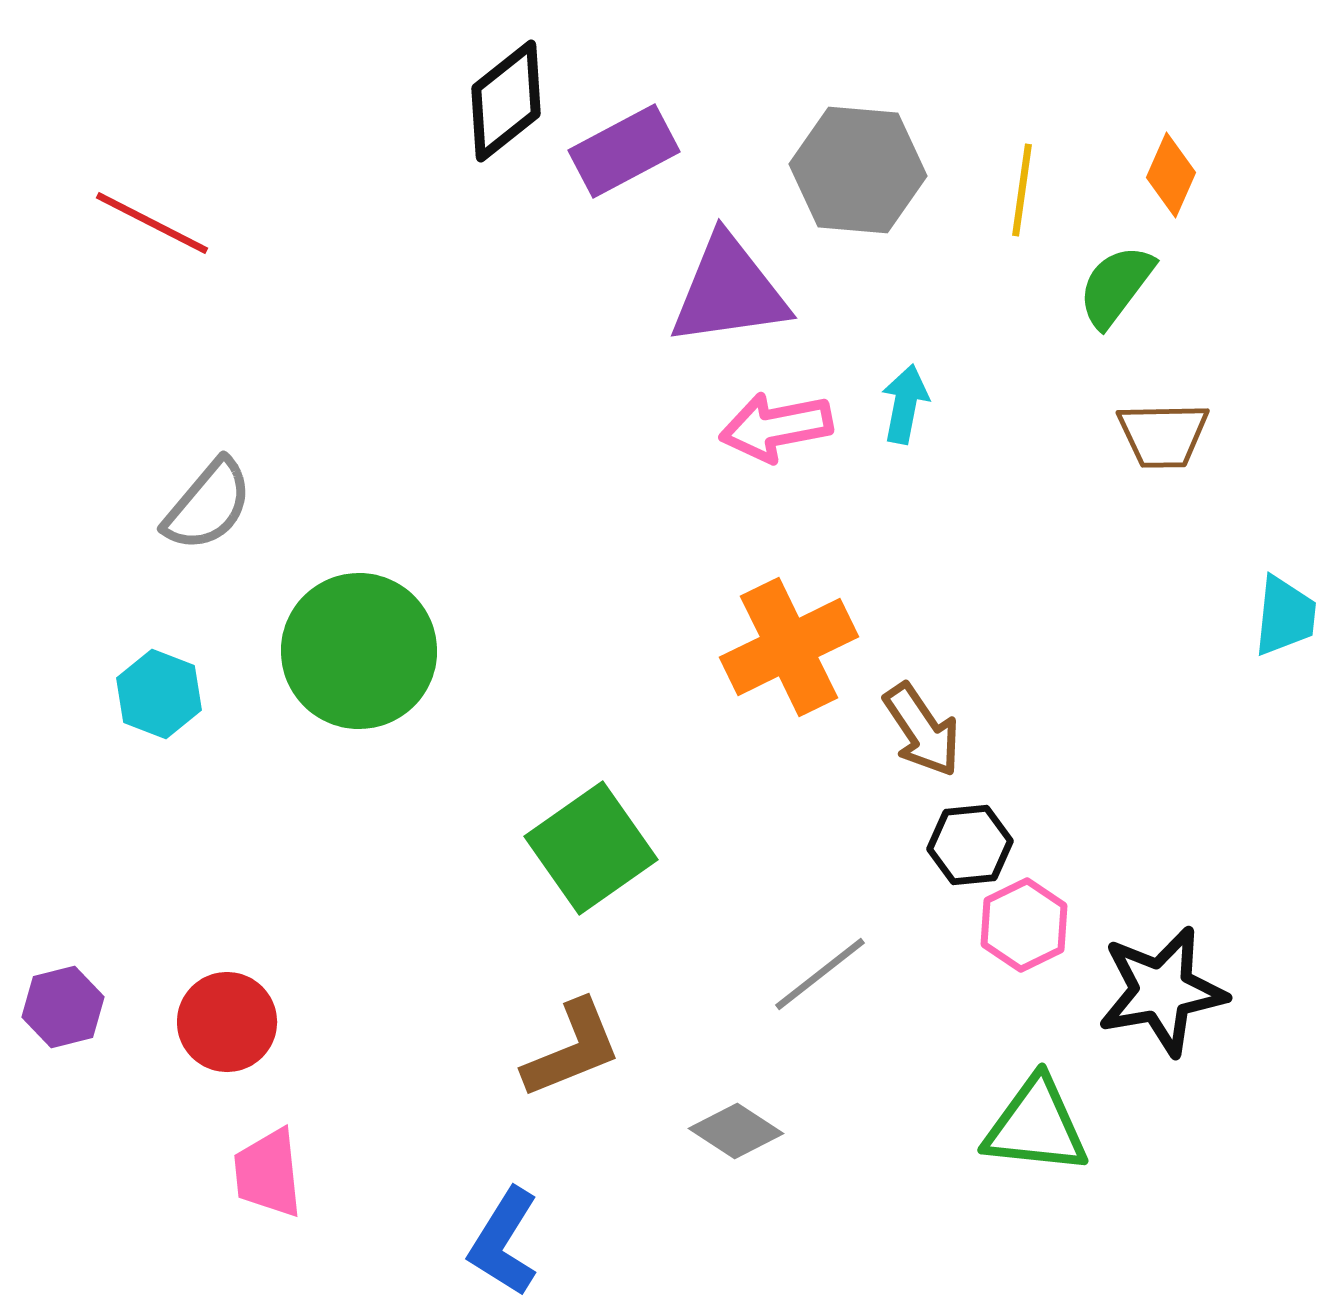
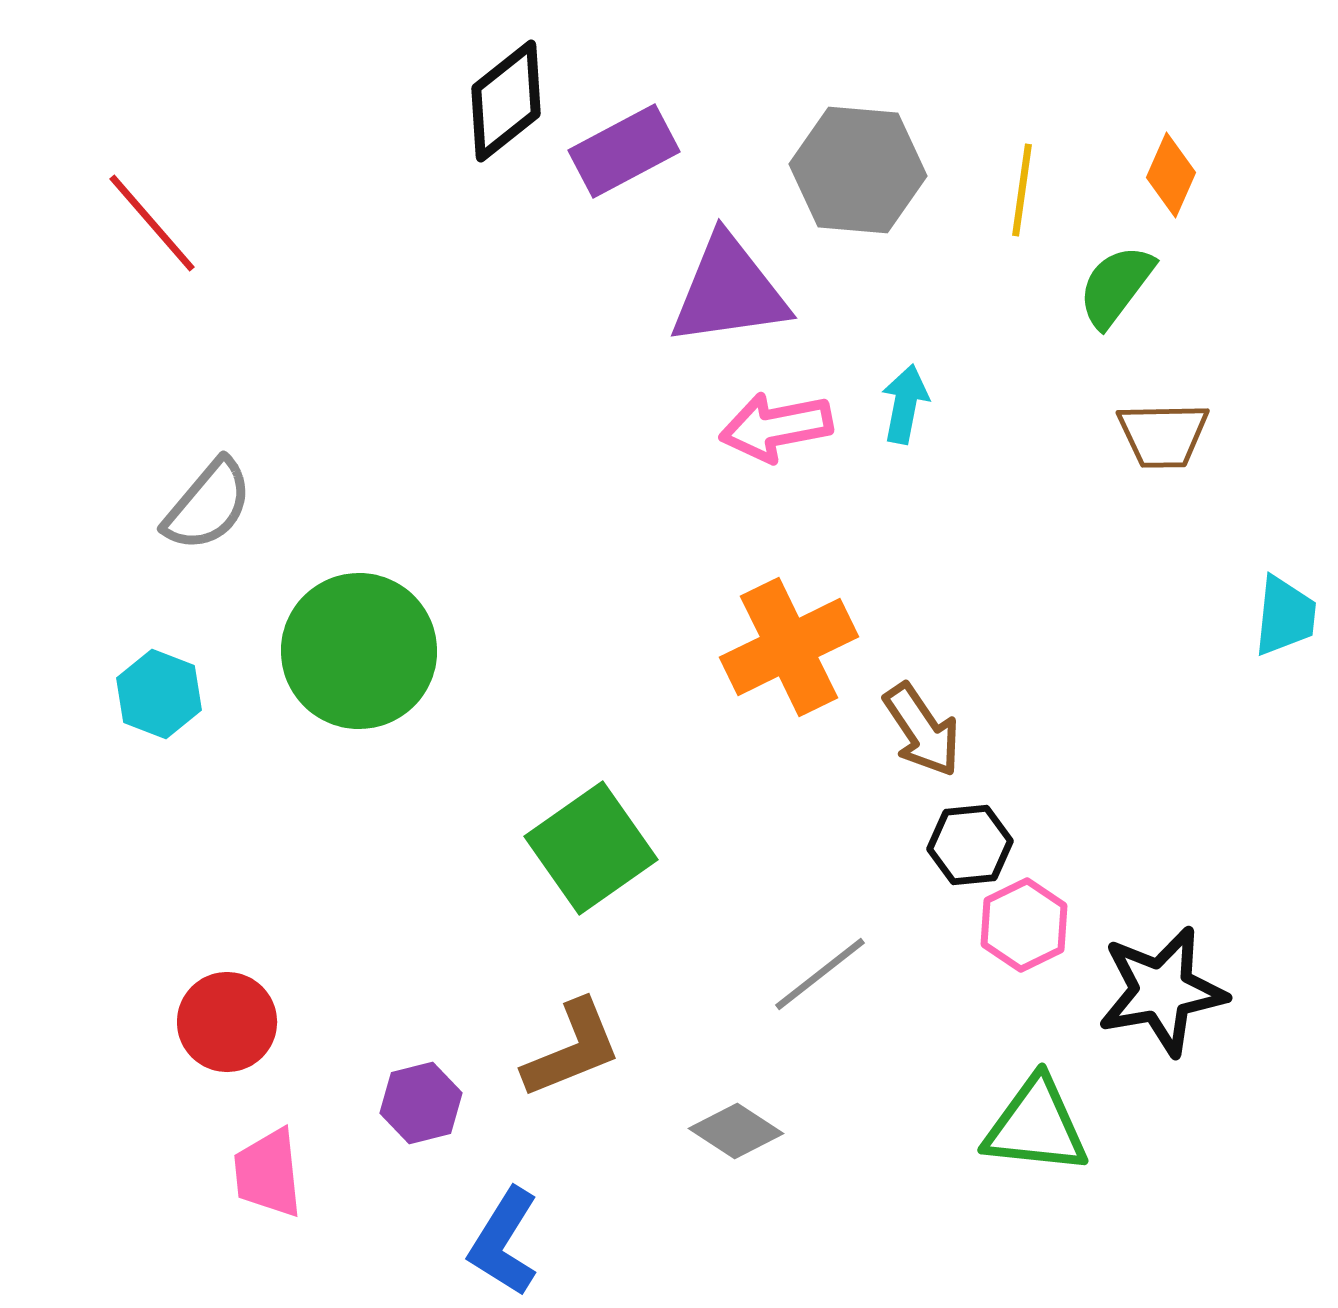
red line: rotated 22 degrees clockwise
purple hexagon: moved 358 px right, 96 px down
